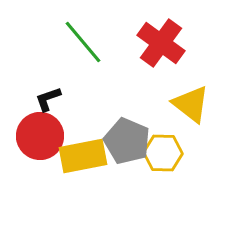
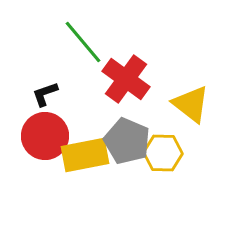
red cross: moved 35 px left, 36 px down
black L-shape: moved 3 px left, 5 px up
red circle: moved 5 px right
yellow rectangle: moved 2 px right, 1 px up
